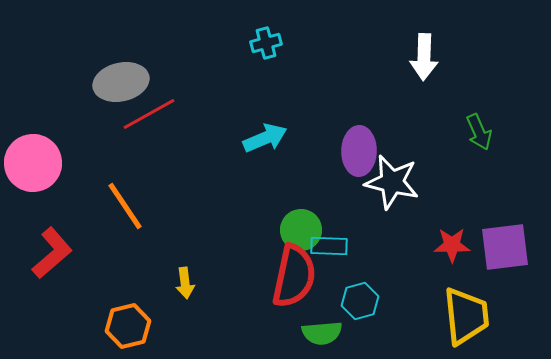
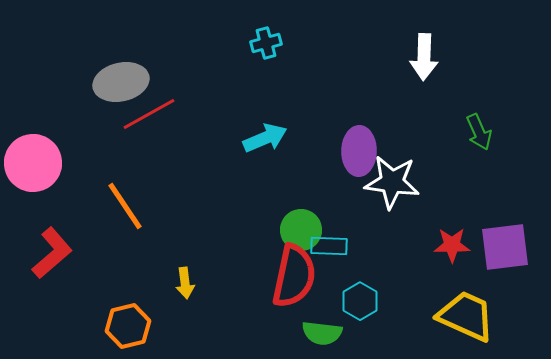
white star: rotated 6 degrees counterclockwise
cyan hexagon: rotated 15 degrees counterclockwise
yellow trapezoid: rotated 60 degrees counterclockwise
green semicircle: rotated 12 degrees clockwise
